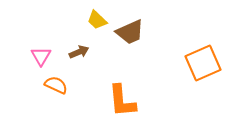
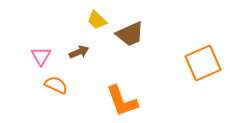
brown trapezoid: moved 2 px down
orange L-shape: rotated 15 degrees counterclockwise
